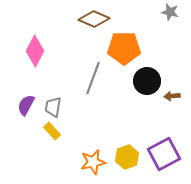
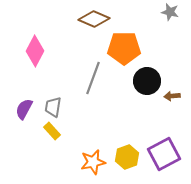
purple semicircle: moved 2 px left, 4 px down
